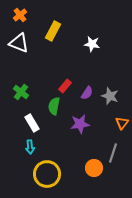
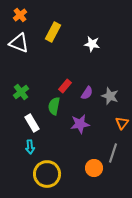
yellow rectangle: moved 1 px down
green cross: rotated 14 degrees clockwise
